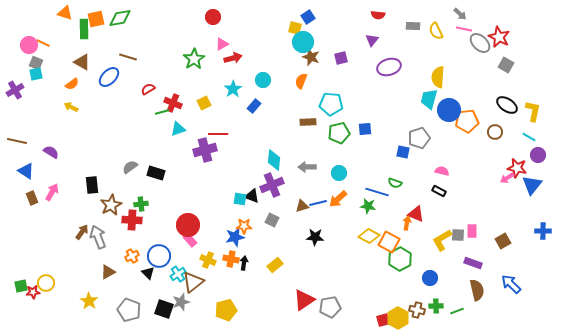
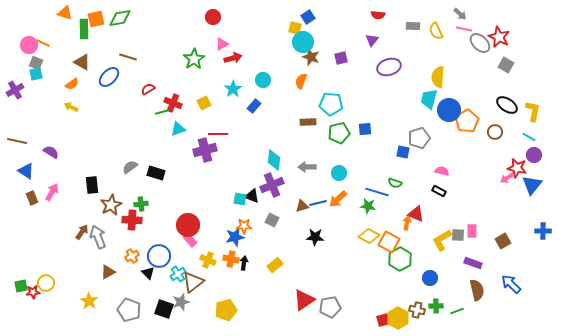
orange pentagon at (467, 121): rotated 25 degrees counterclockwise
purple circle at (538, 155): moved 4 px left
